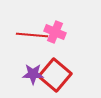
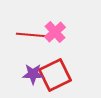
pink cross: rotated 25 degrees clockwise
red square: rotated 24 degrees clockwise
